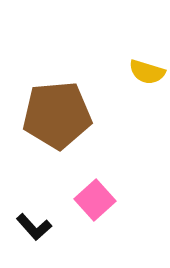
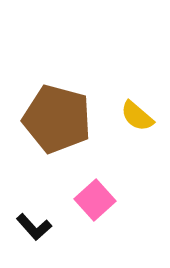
yellow semicircle: moved 10 px left, 44 px down; rotated 24 degrees clockwise
brown pentagon: moved 4 px down; rotated 20 degrees clockwise
